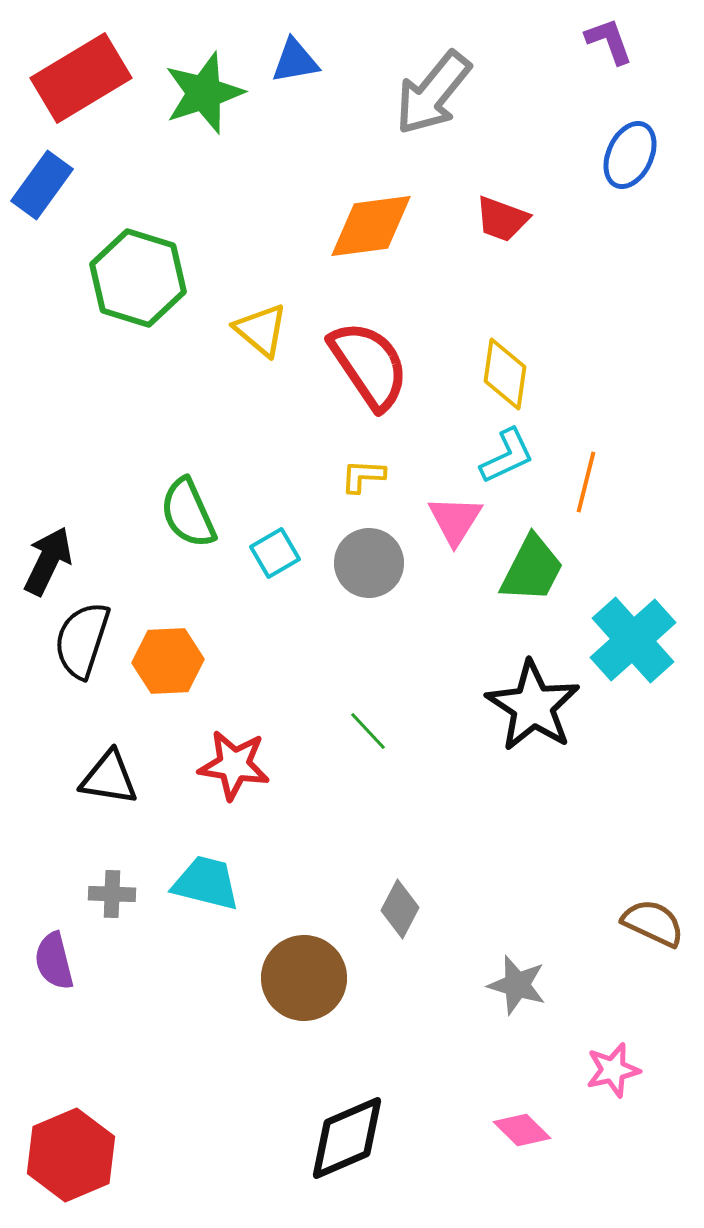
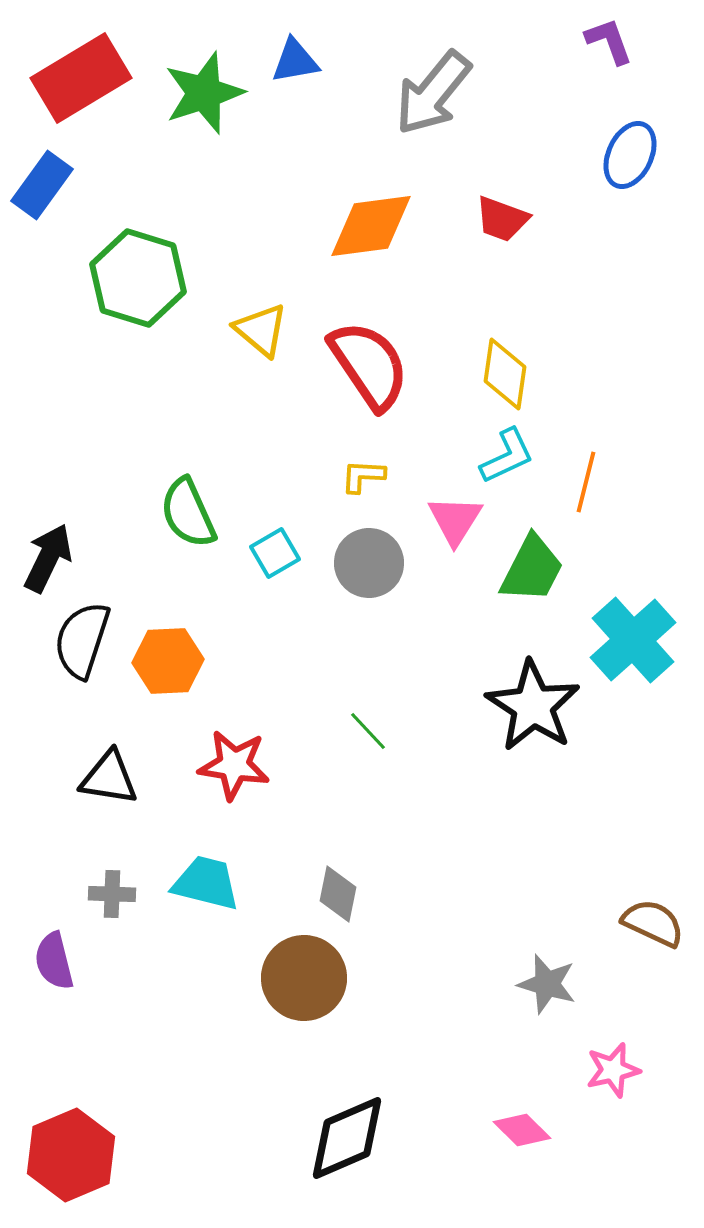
black arrow: moved 3 px up
gray diamond: moved 62 px left, 15 px up; rotated 16 degrees counterclockwise
gray star: moved 30 px right, 1 px up
